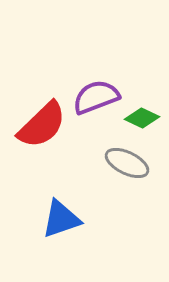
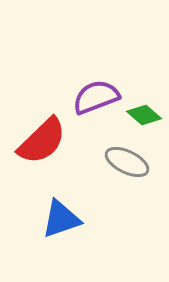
green diamond: moved 2 px right, 3 px up; rotated 16 degrees clockwise
red semicircle: moved 16 px down
gray ellipse: moved 1 px up
